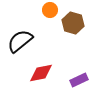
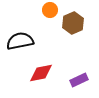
brown hexagon: rotated 20 degrees clockwise
black semicircle: rotated 28 degrees clockwise
